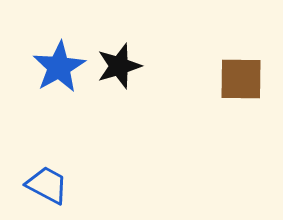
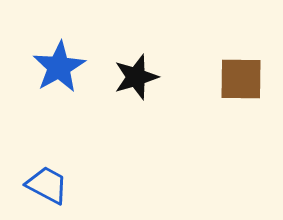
black star: moved 17 px right, 11 px down
